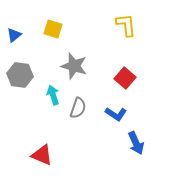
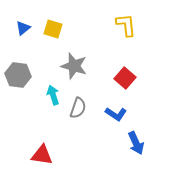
blue triangle: moved 9 px right, 7 px up
gray hexagon: moved 2 px left
red triangle: rotated 15 degrees counterclockwise
